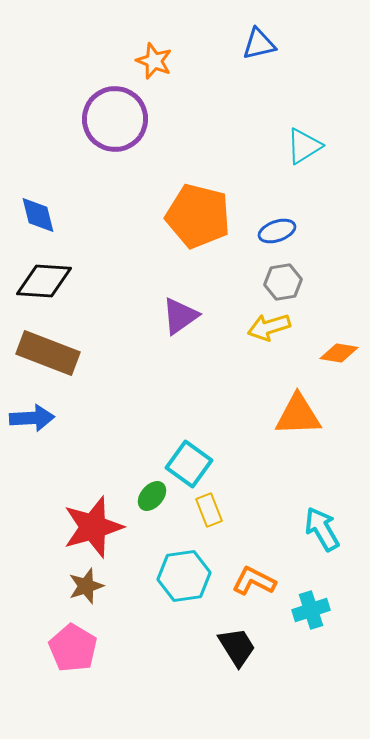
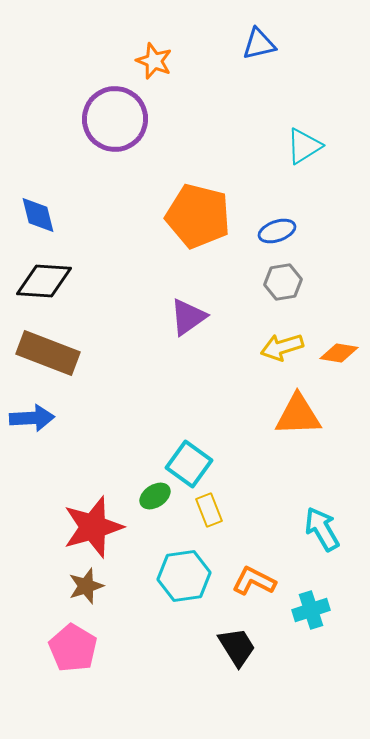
purple triangle: moved 8 px right, 1 px down
yellow arrow: moved 13 px right, 20 px down
green ellipse: moved 3 px right; rotated 16 degrees clockwise
